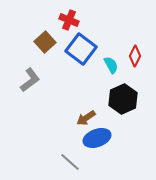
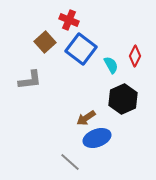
gray L-shape: rotated 30 degrees clockwise
